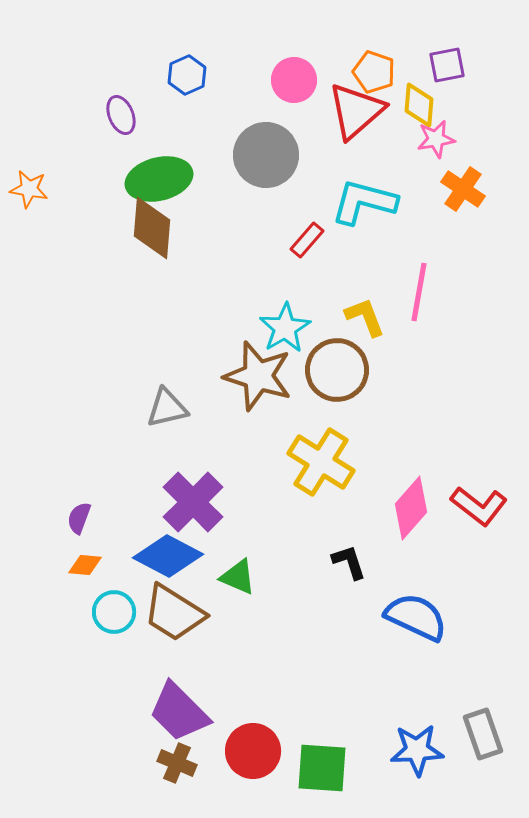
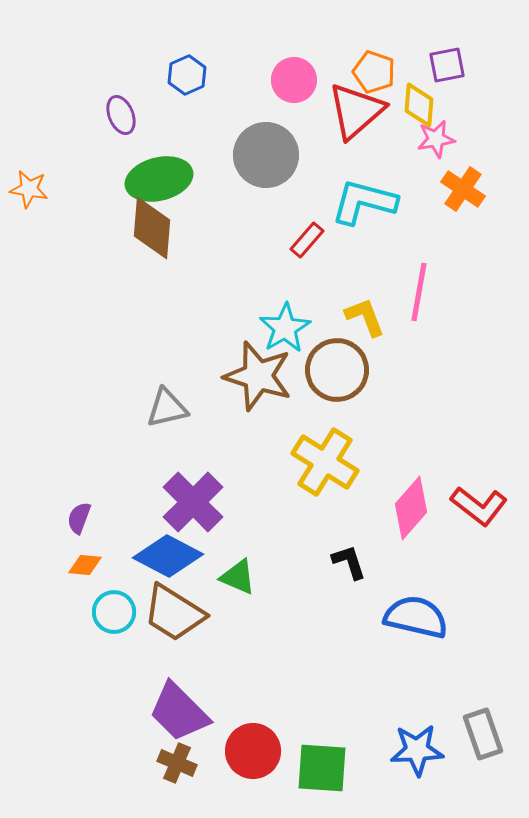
yellow cross: moved 4 px right
blue semicircle: rotated 12 degrees counterclockwise
